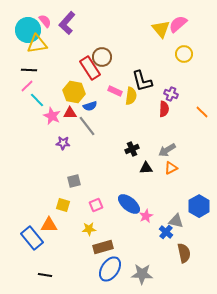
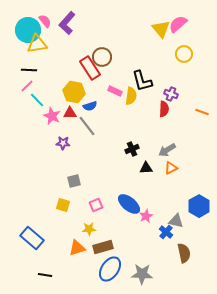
orange line at (202, 112): rotated 24 degrees counterclockwise
orange triangle at (49, 225): moved 28 px right, 23 px down; rotated 18 degrees counterclockwise
blue rectangle at (32, 238): rotated 10 degrees counterclockwise
